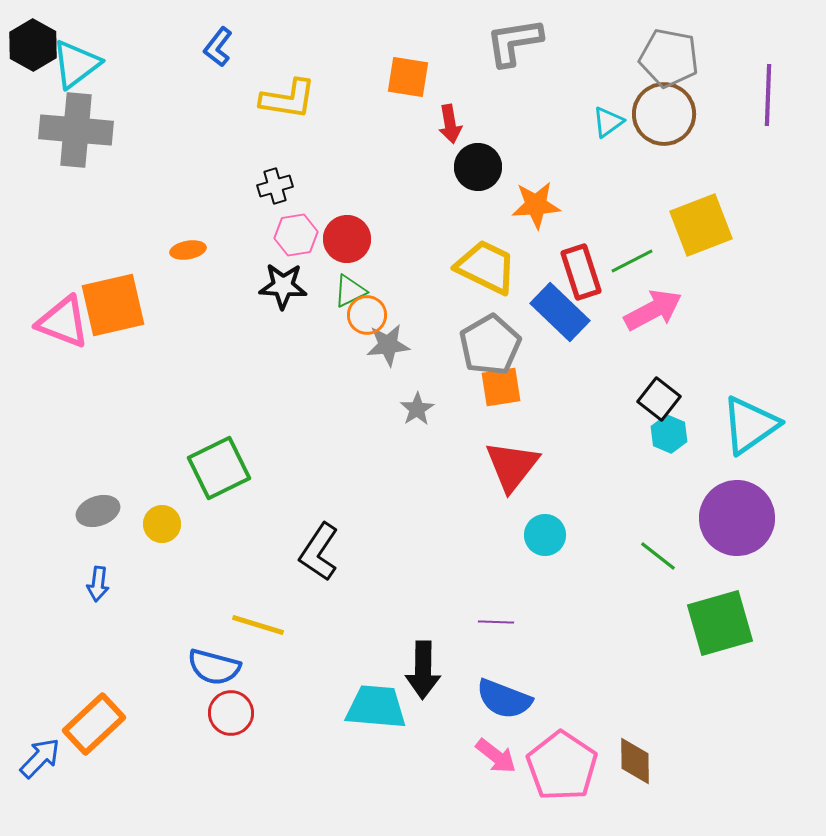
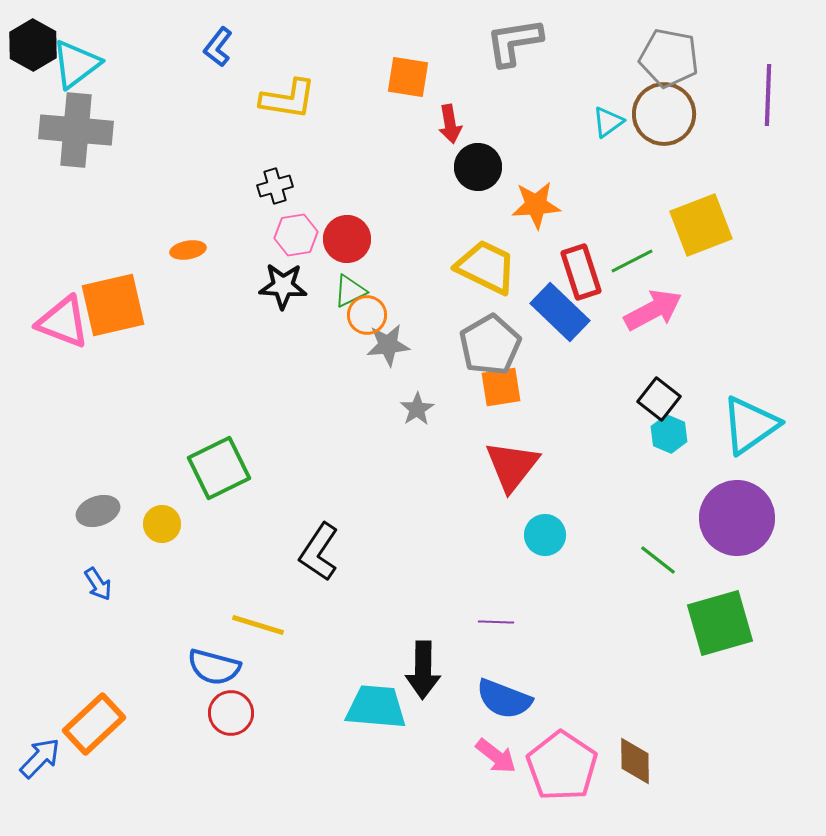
green line at (658, 556): moved 4 px down
blue arrow at (98, 584): rotated 40 degrees counterclockwise
